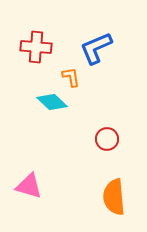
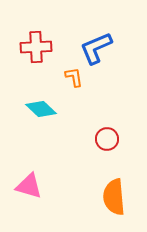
red cross: rotated 8 degrees counterclockwise
orange L-shape: moved 3 px right
cyan diamond: moved 11 px left, 7 px down
